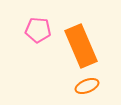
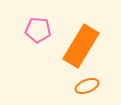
orange rectangle: rotated 54 degrees clockwise
